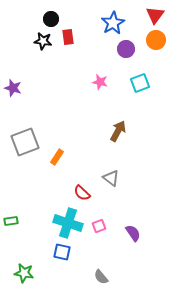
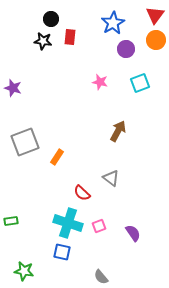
red rectangle: moved 2 px right; rotated 14 degrees clockwise
green star: moved 2 px up
